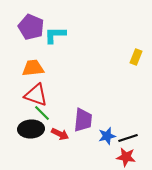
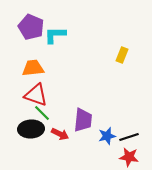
yellow rectangle: moved 14 px left, 2 px up
black line: moved 1 px right, 1 px up
red star: moved 3 px right
